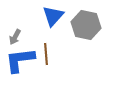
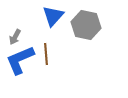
blue L-shape: rotated 16 degrees counterclockwise
